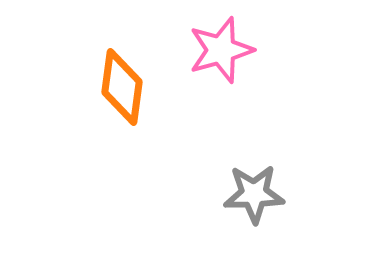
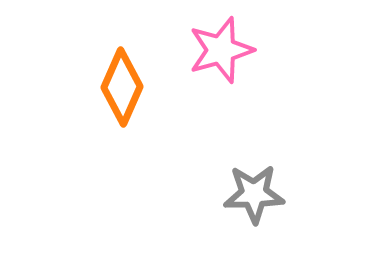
orange diamond: rotated 16 degrees clockwise
